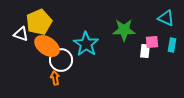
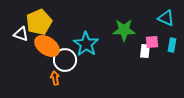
white circle: moved 4 px right
